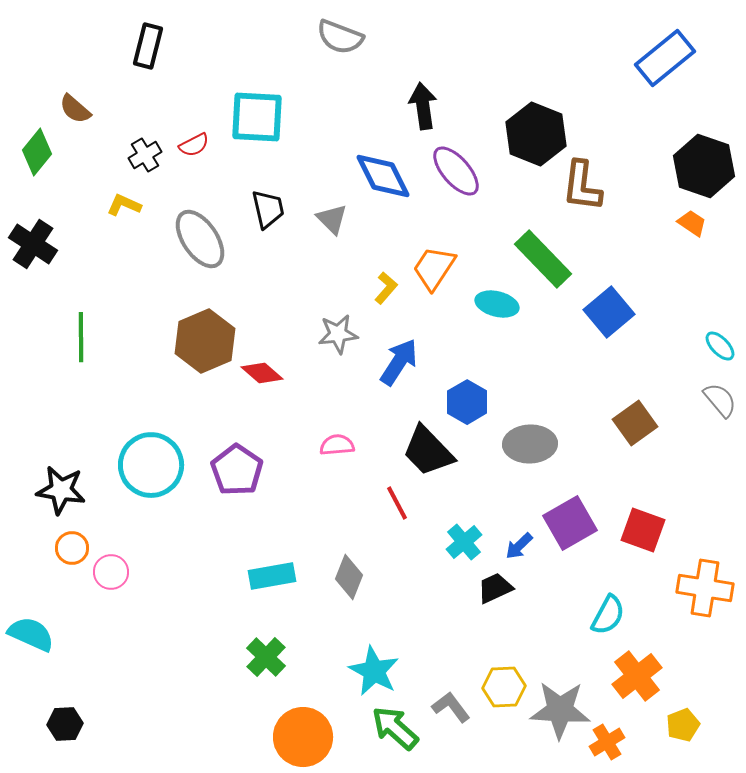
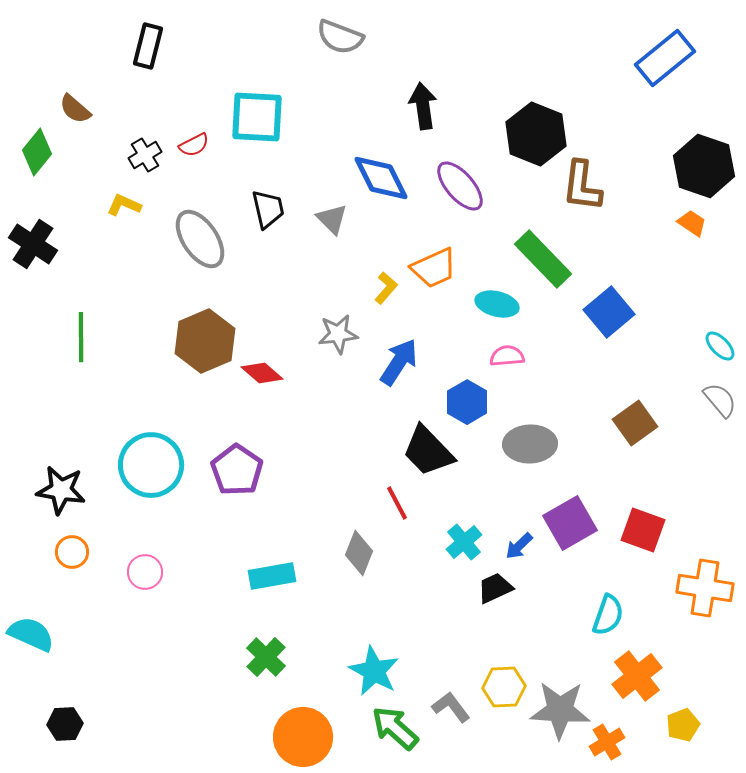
purple ellipse at (456, 171): moved 4 px right, 15 px down
blue diamond at (383, 176): moved 2 px left, 2 px down
orange trapezoid at (434, 268): rotated 147 degrees counterclockwise
pink semicircle at (337, 445): moved 170 px right, 89 px up
orange circle at (72, 548): moved 4 px down
pink circle at (111, 572): moved 34 px right
gray diamond at (349, 577): moved 10 px right, 24 px up
cyan semicircle at (608, 615): rotated 9 degrees counterclockwise
